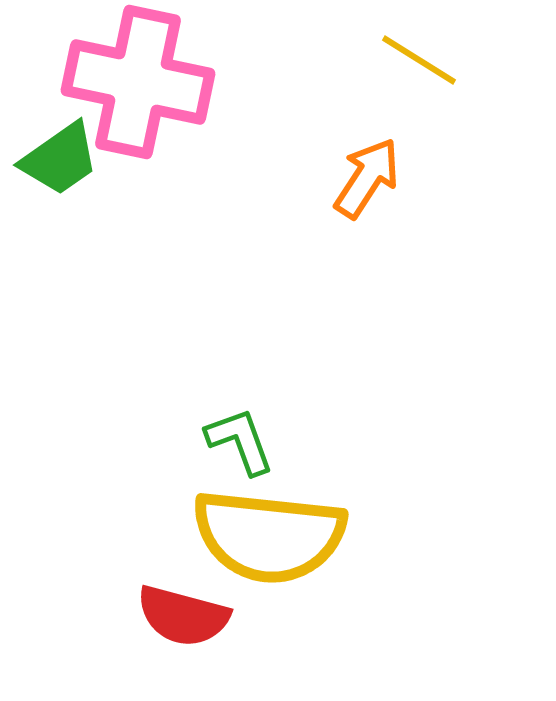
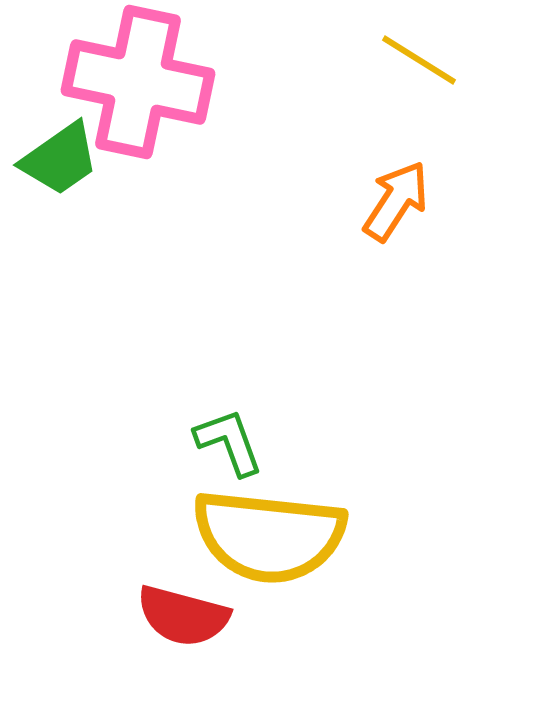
orange arrow: moved 29 px right, 23 px down
green L-shape: moved 11 px left, 1 px down
